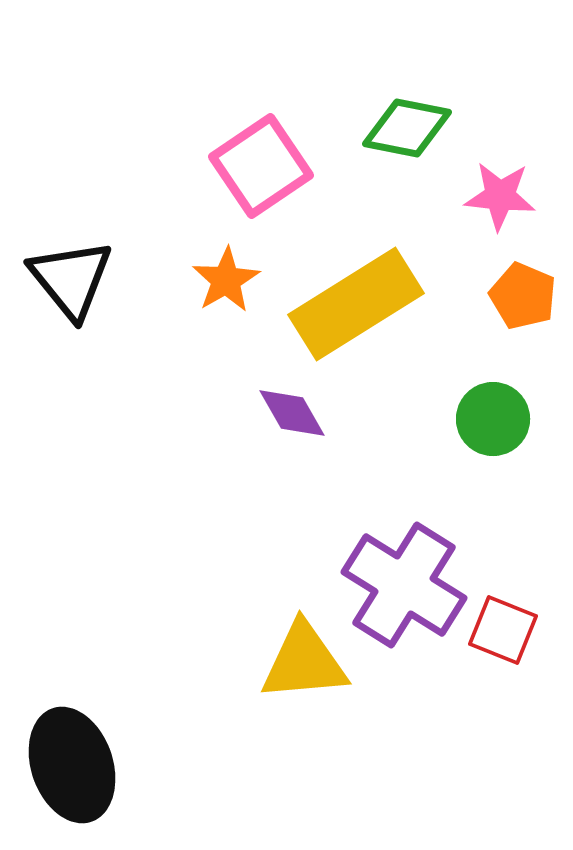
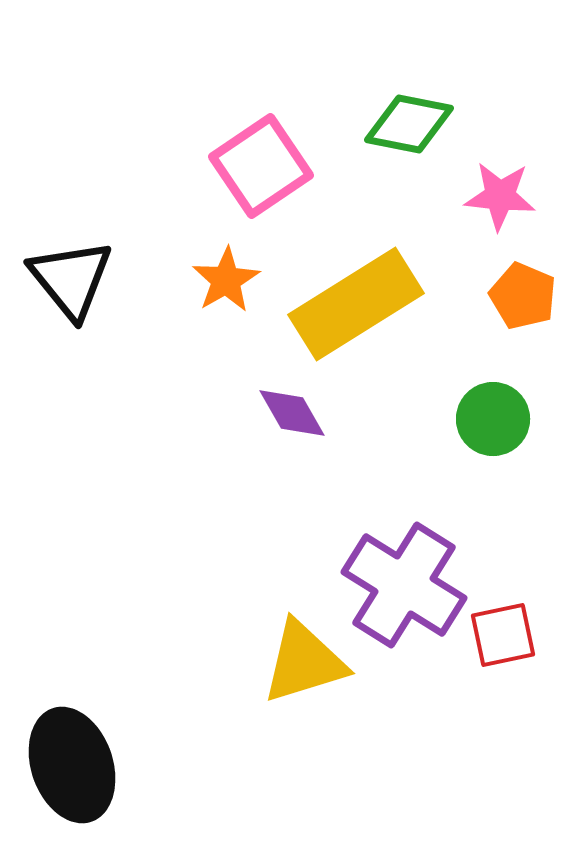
green diamond: moved 2 px right, 4 px up
red square: moved 5 px down; rotated 34 degrees counterclockwise
yellow triangle: rotated 12 degrees counterclockwise
